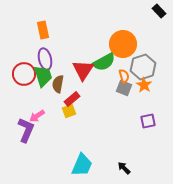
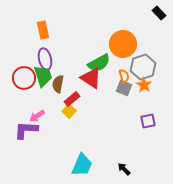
black rectangle: moved 2 px down
green semicircle: moved 5 px left, 1 px down
red triangle: moved 8 px right, 8 px down; rotated 30 degrees counterclockwise
red circle: moved 4 px down
yellow square: rotated 24 degrees counterclockwise
purple L-shape: rotated 110 degrees counterclockwise
black arrow: moved 1 px down
